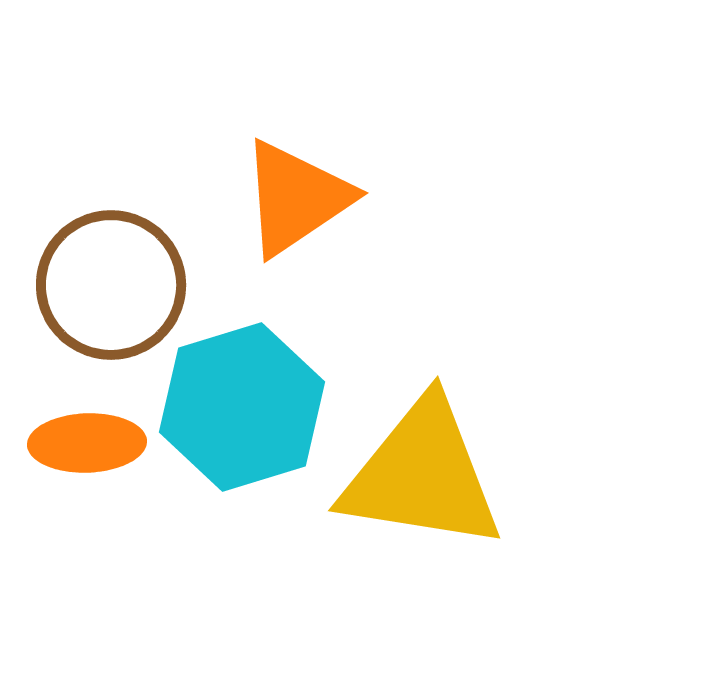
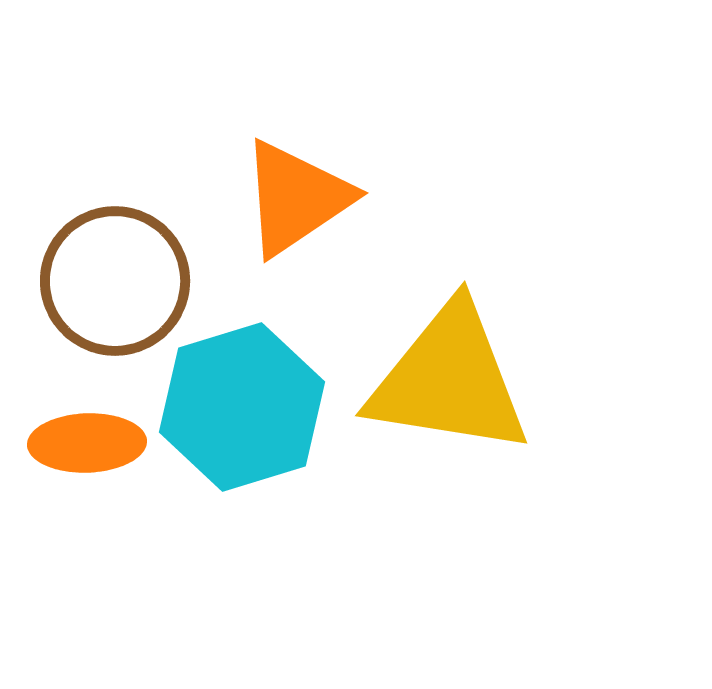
brown circle: moved 4 px right, 4 px up
yellow triangle: moved 27 px right, 95 px up
